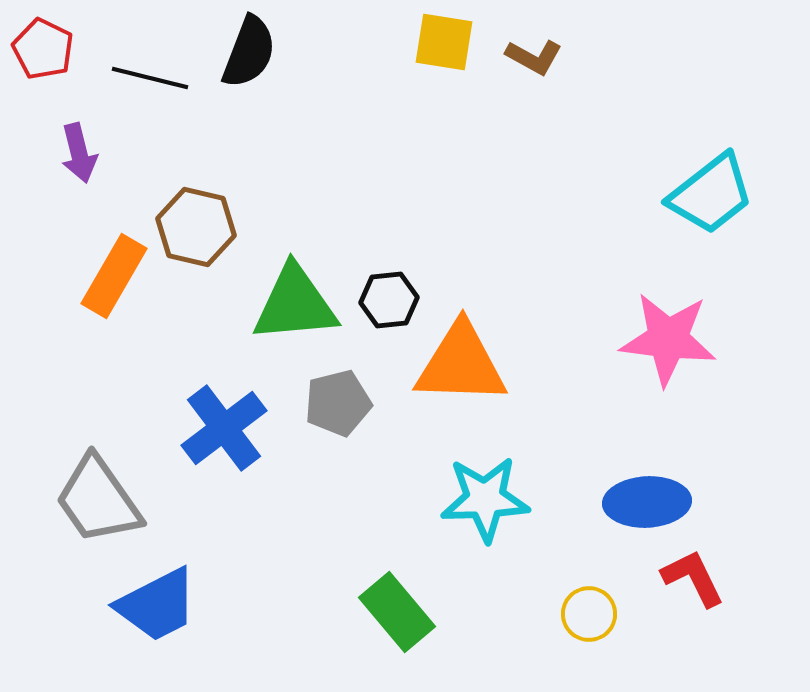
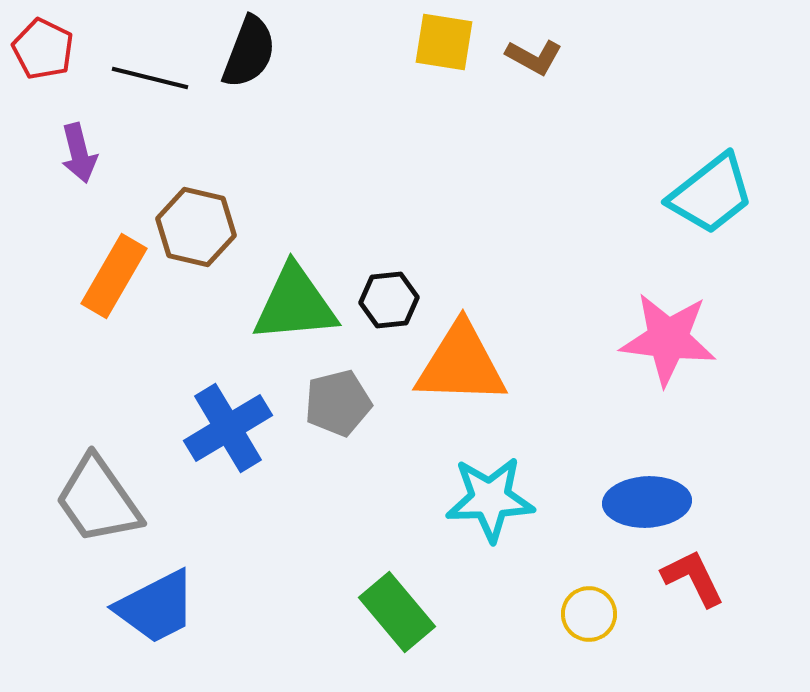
blue cross: moved 4 px right; rotated 6 degrees clockwise
cyan star: moved 5 px right
blue trapezoid: moved 1 px left, 2 px down
